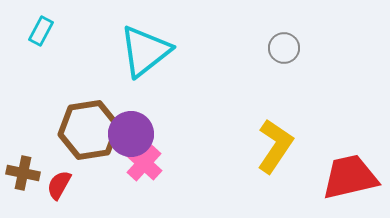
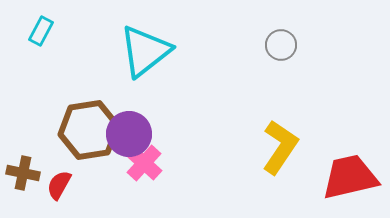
gray circle: moved 3 px left, 3 px up
purple circle: moved 2 px left
yellow L-shape: moved 5 px right, 1 px down
